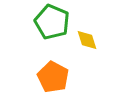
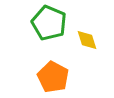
green pentagon: moved 3 px left, 1 px down
